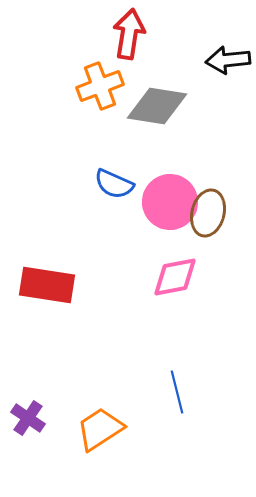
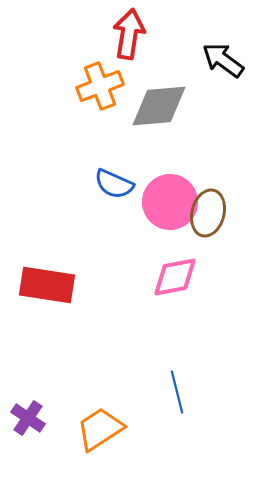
black arrow: moved 5 px left; rotated 42 degrees clockwise
gray diamond: moved 2 px right; rotated 14 degrees counterclockwise
